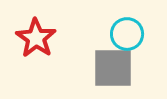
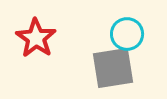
gray square: rotated 9 degrees counterclockwise
